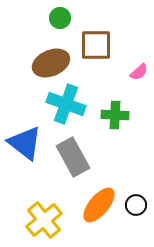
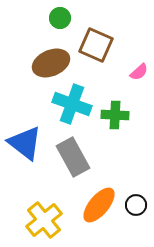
brown square: rotated 24 degrees clockwise
cyan cross: moved 6 px right
